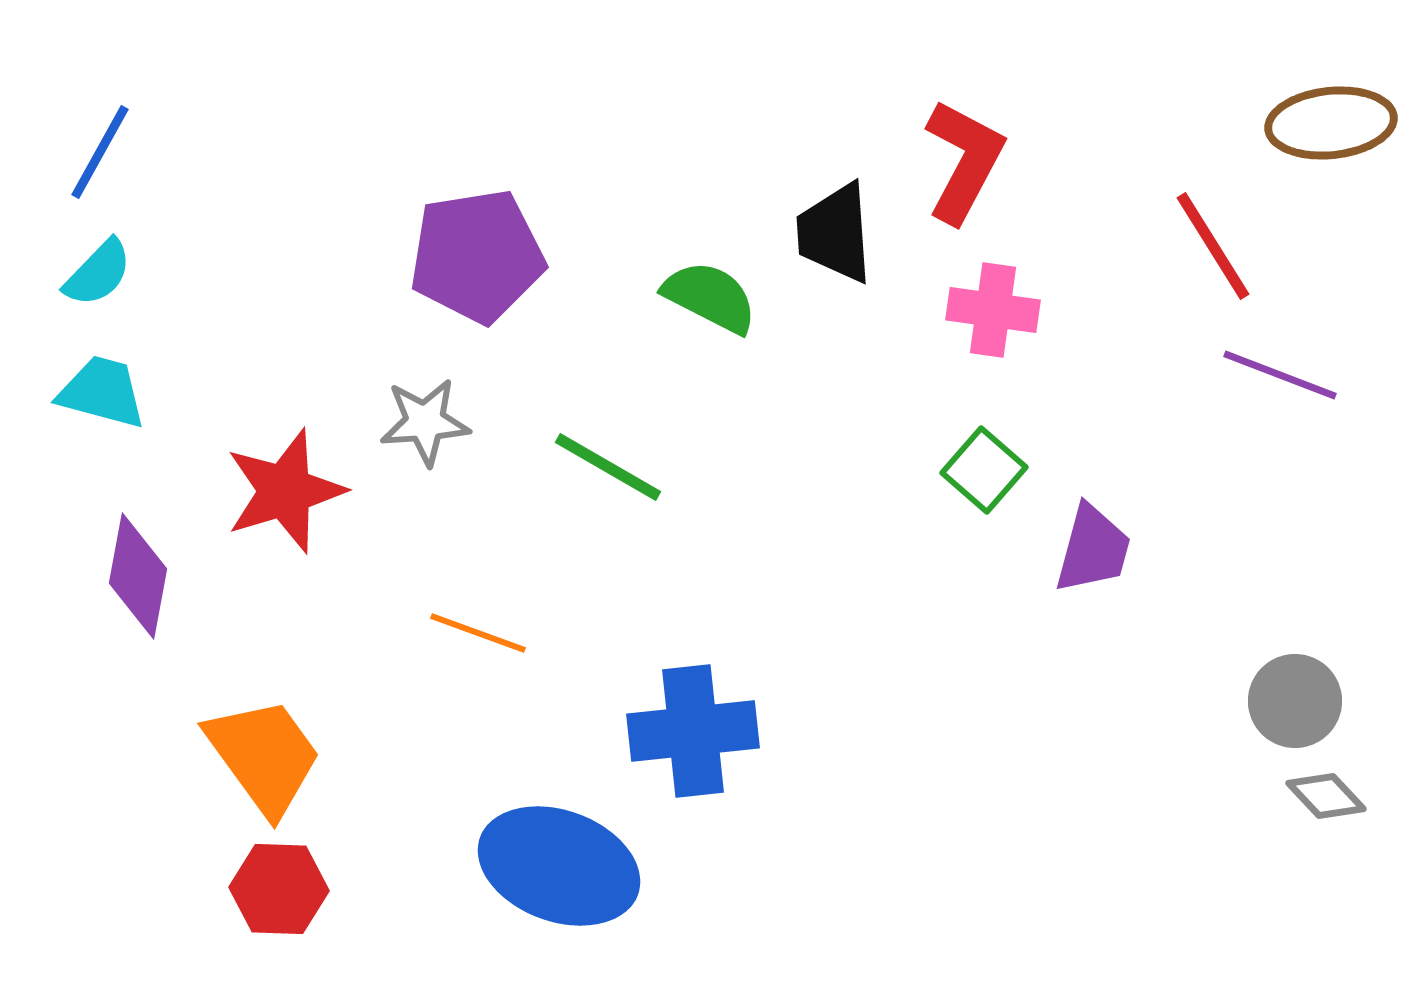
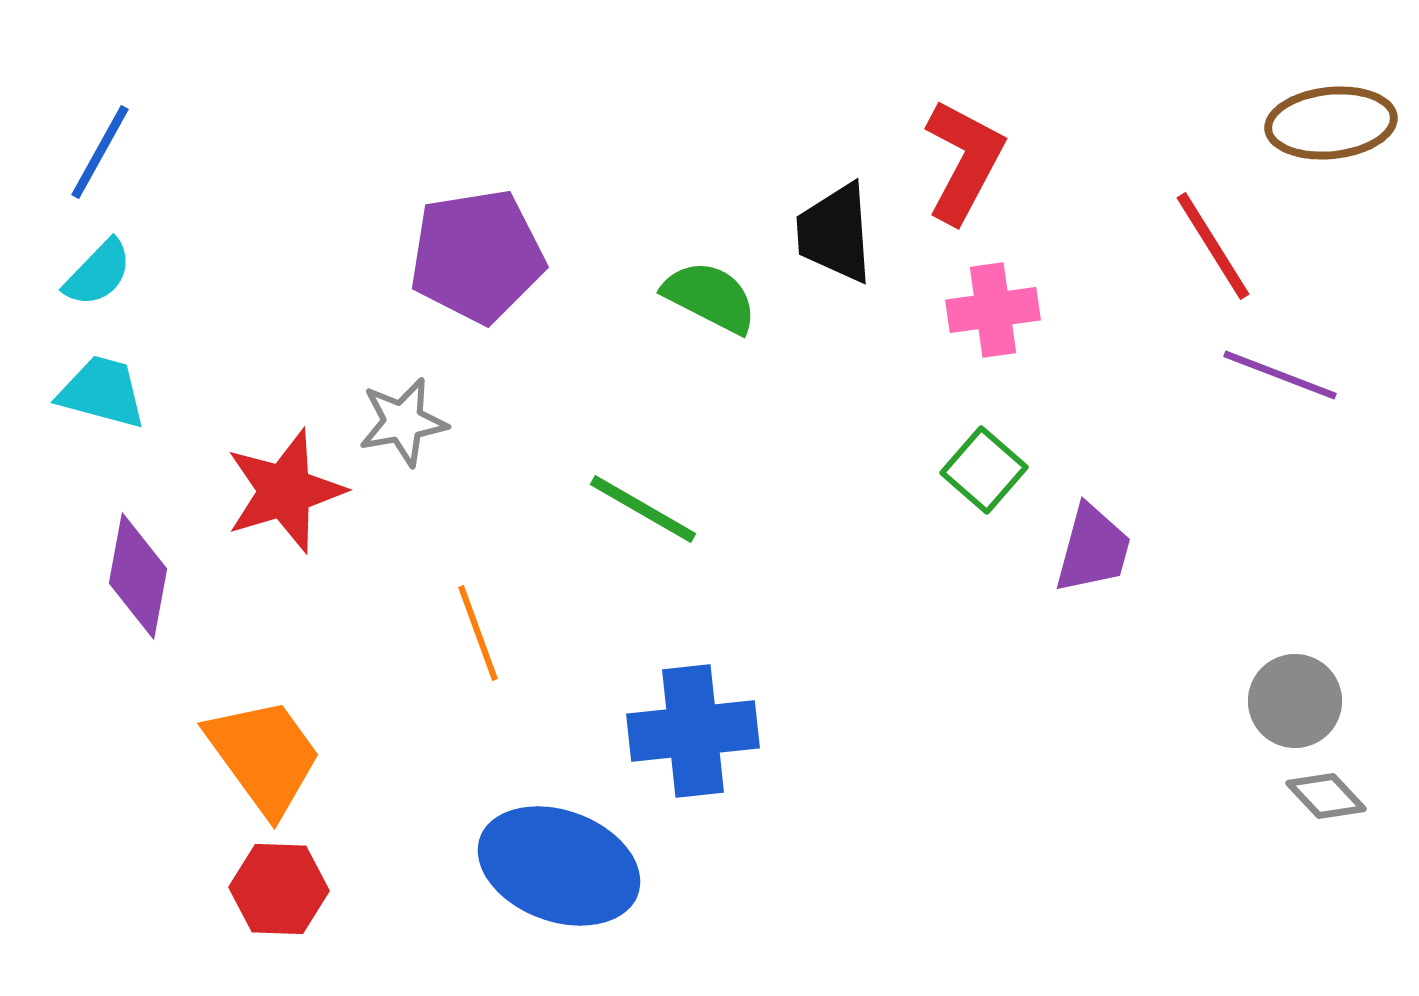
pink cross: rotated 16 degrees counterclockwise
gray star: moved 22 px left; rotated 6 degrees counterclockwise
green line: moved 35 px right, 42 px down
orange line: rotated 50 degrees clockwise
